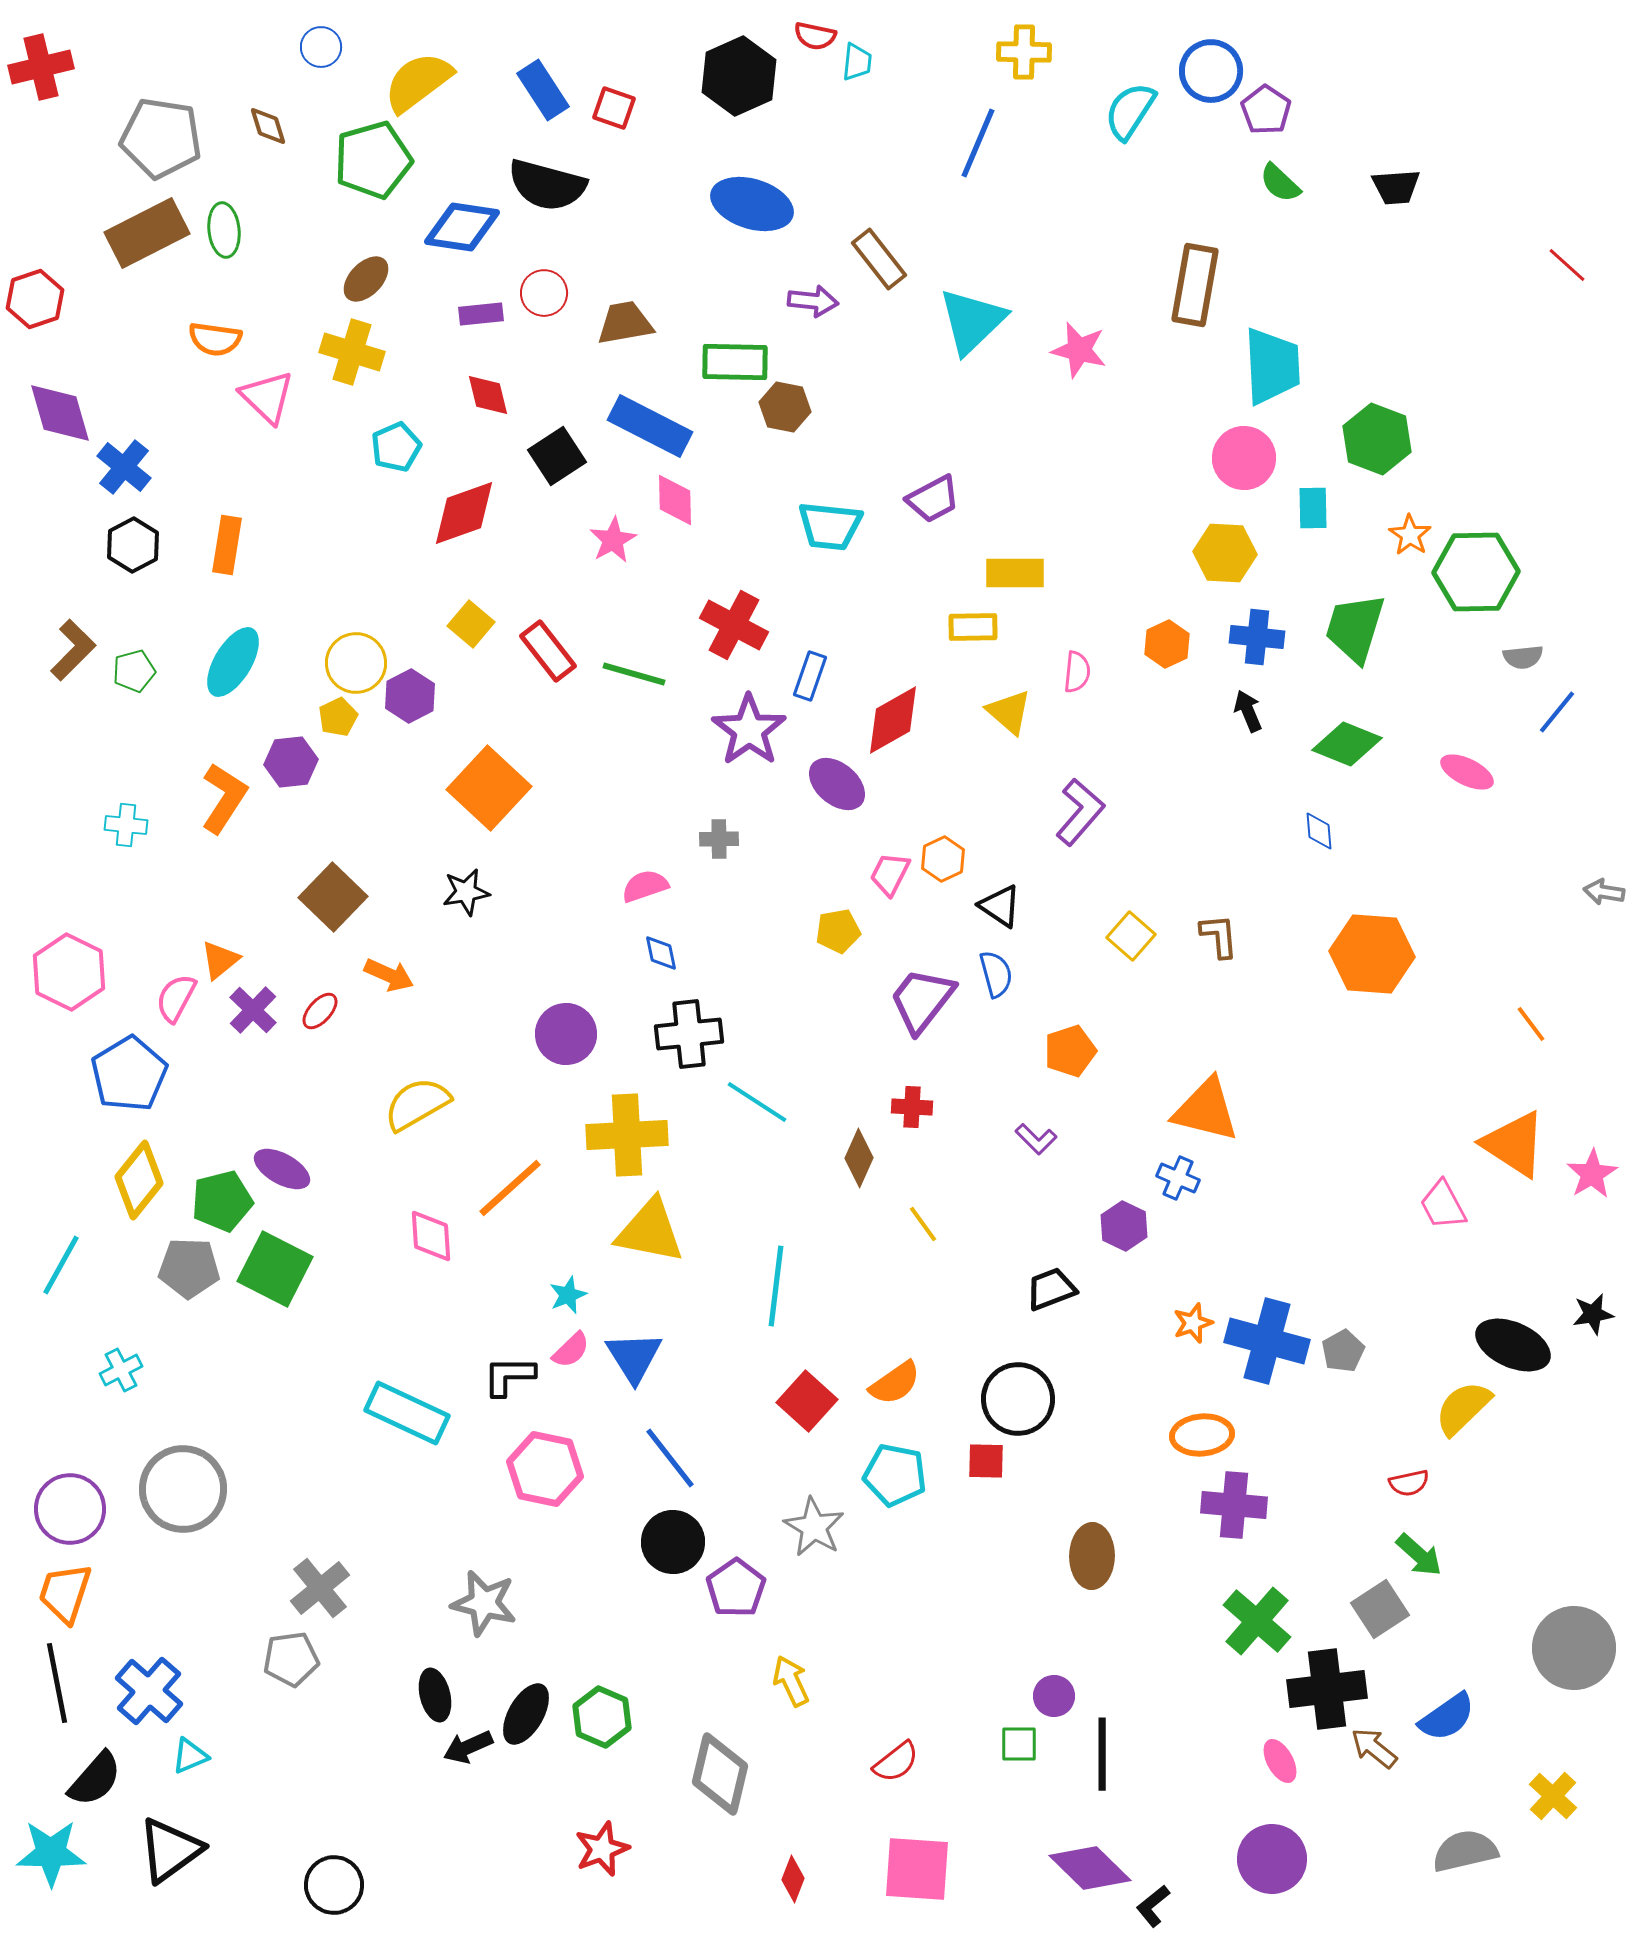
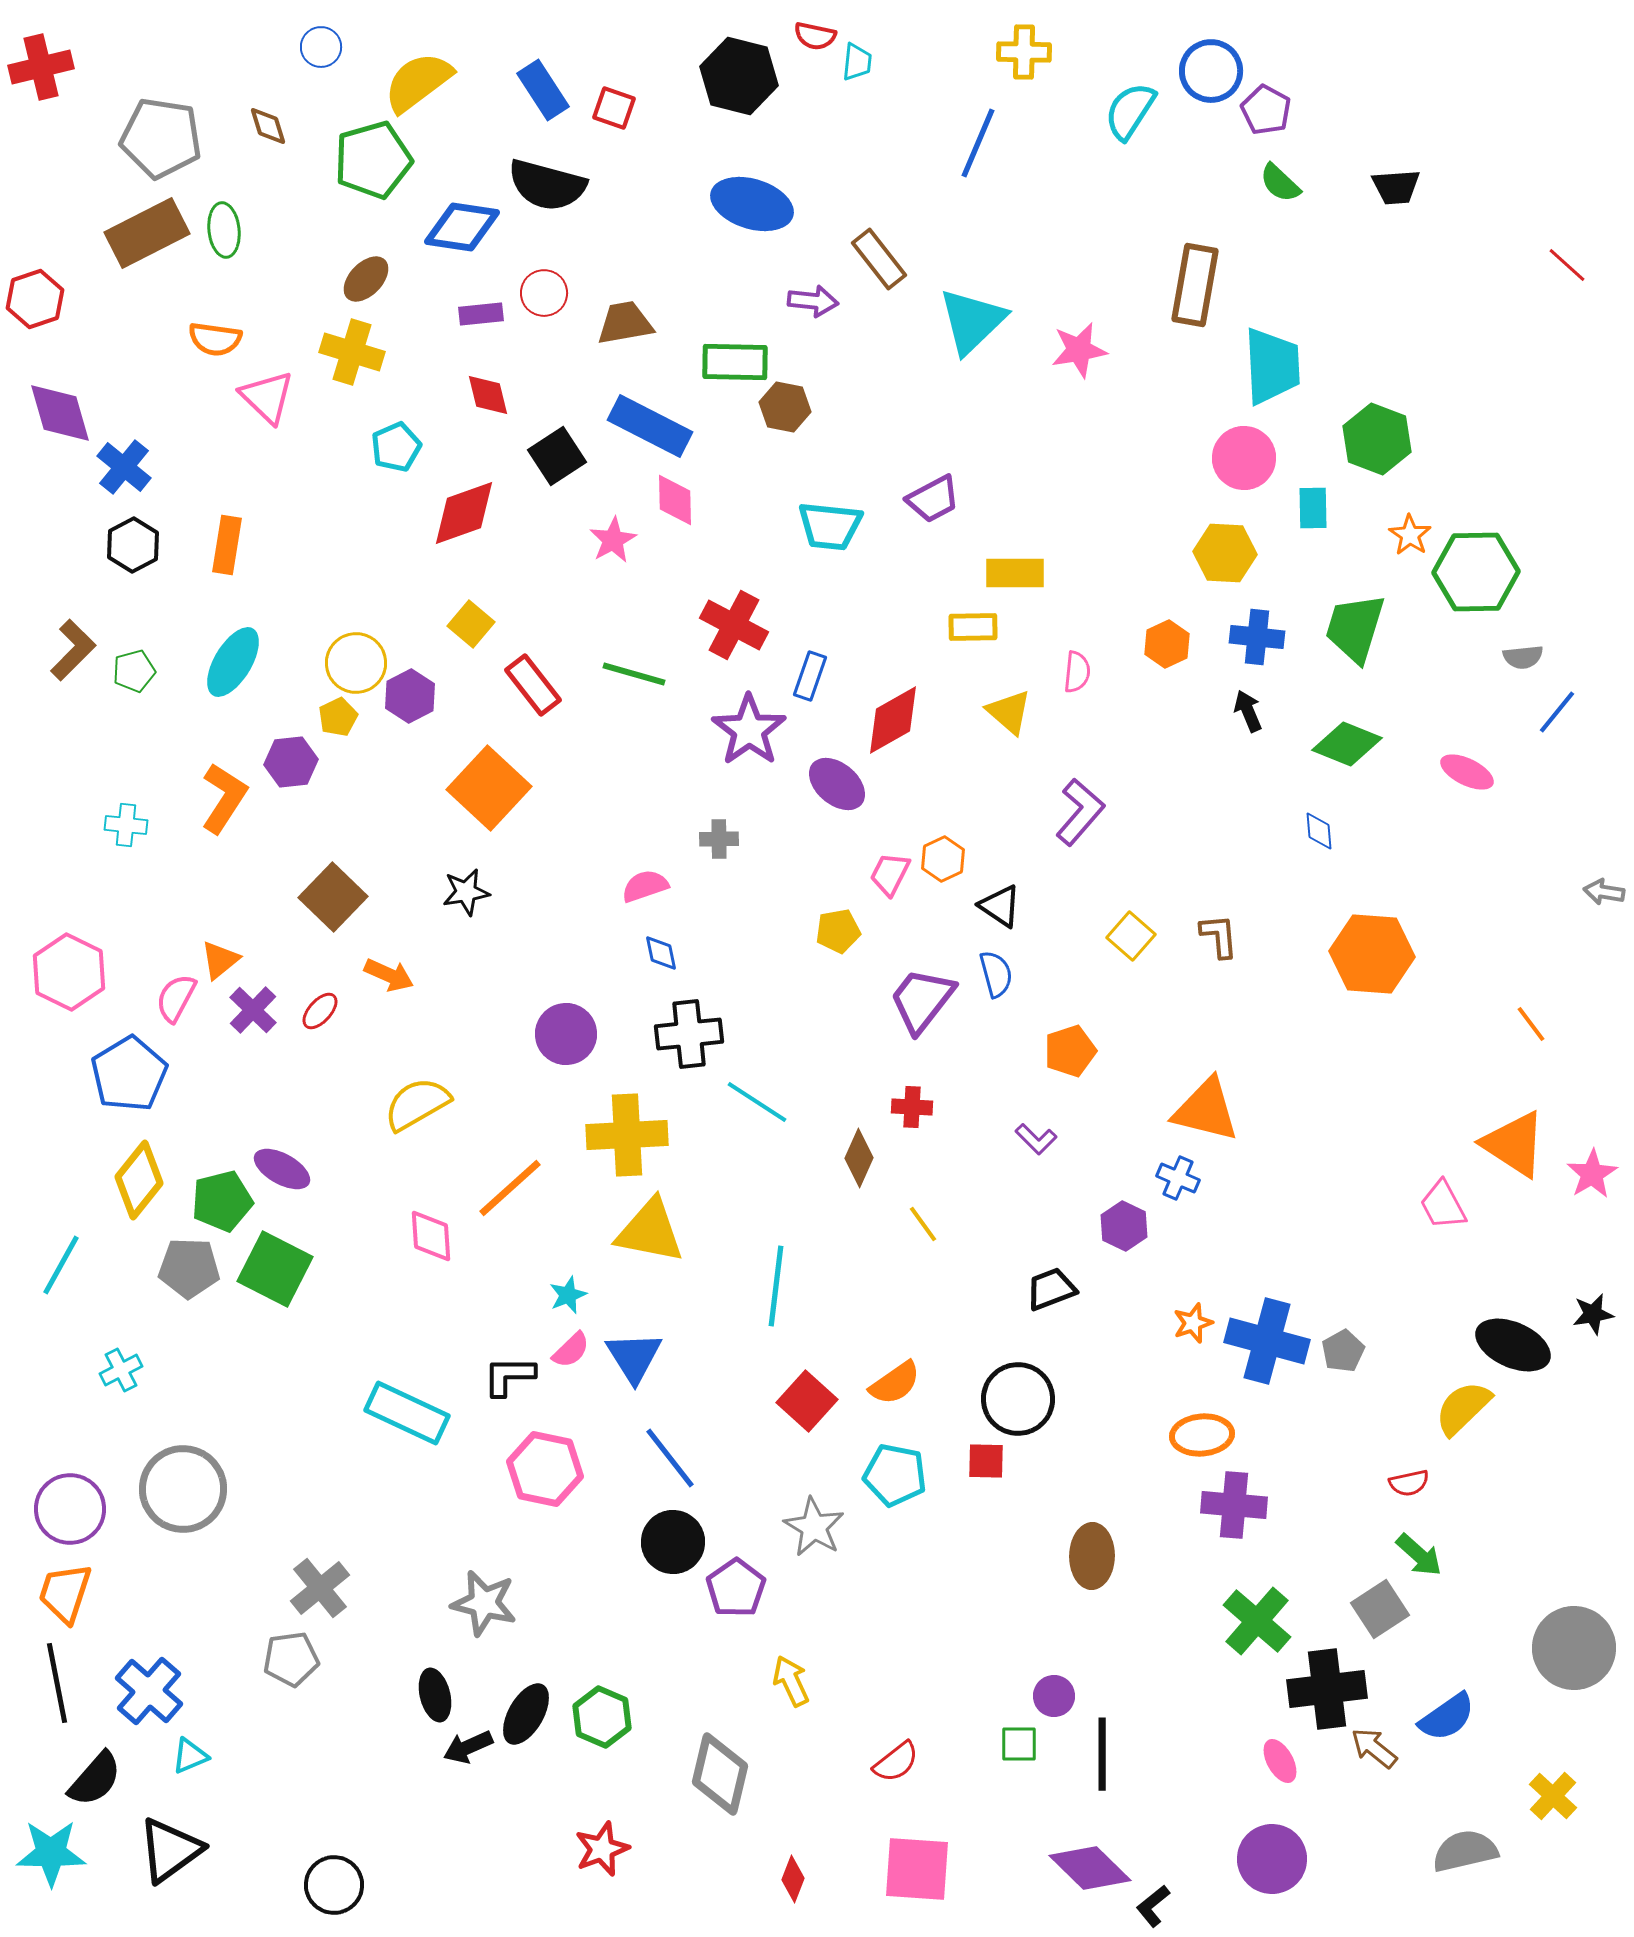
black hexagon at (739, 76): rotated 22 degrees counterclockwise
purple pentagon at (1266, 110): rotated 6 degrees counterclockwise
pink star at (1079, 350): rotated 24 degrees counterclockwise
red rectangle at (548, 651): moved 15 px left, 34 px down
